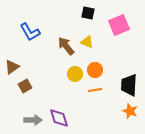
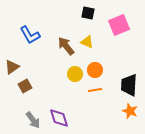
blue L-shape: moved 3 px down
gray arrow: rotated 54 degrees clockwise
